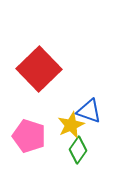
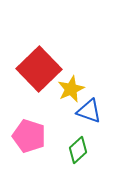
yellow star: moved 36 px up
green diamond: rotated 12 degrees clockwise
